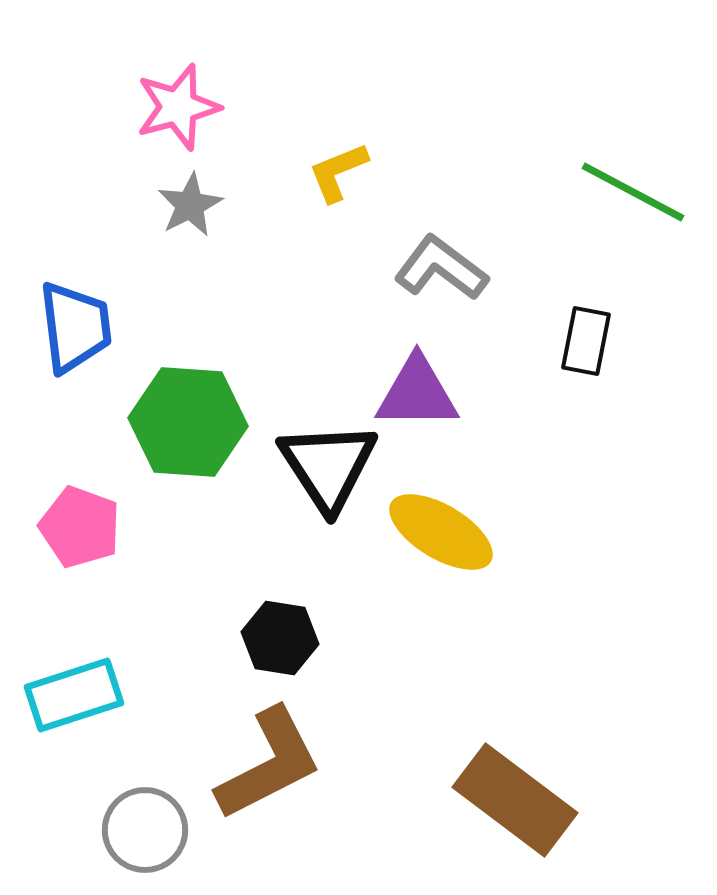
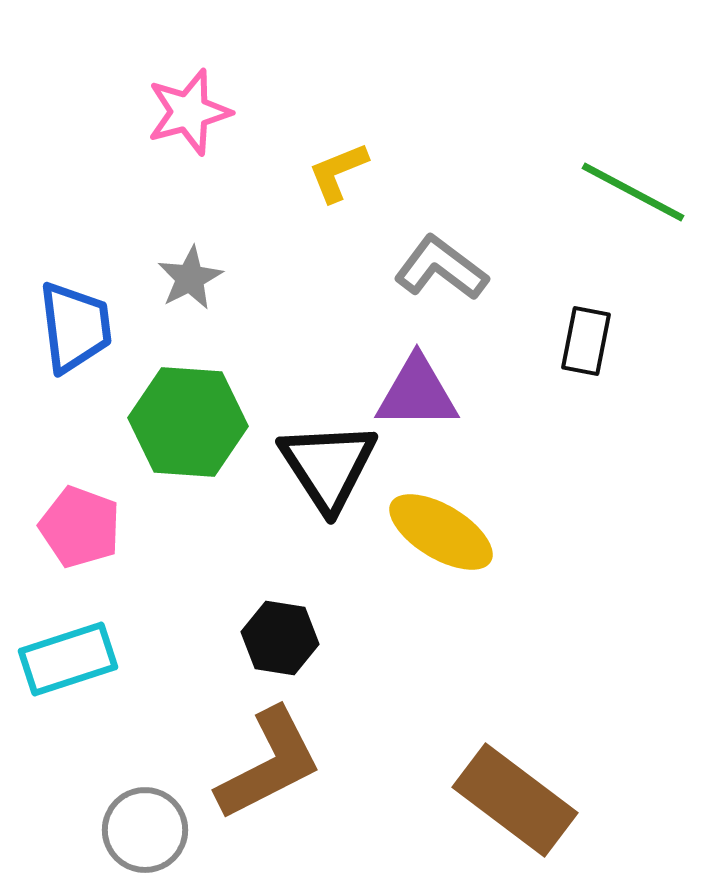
pink star: moved 11 px right, 5 px down
gray star: moved 73 px down
cyan rectangle: moved 6 px left, 36 px up
